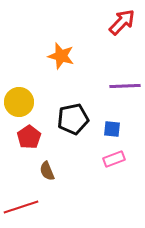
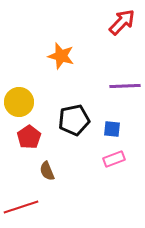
black pentagon: moved 1 px right, 1 px down
